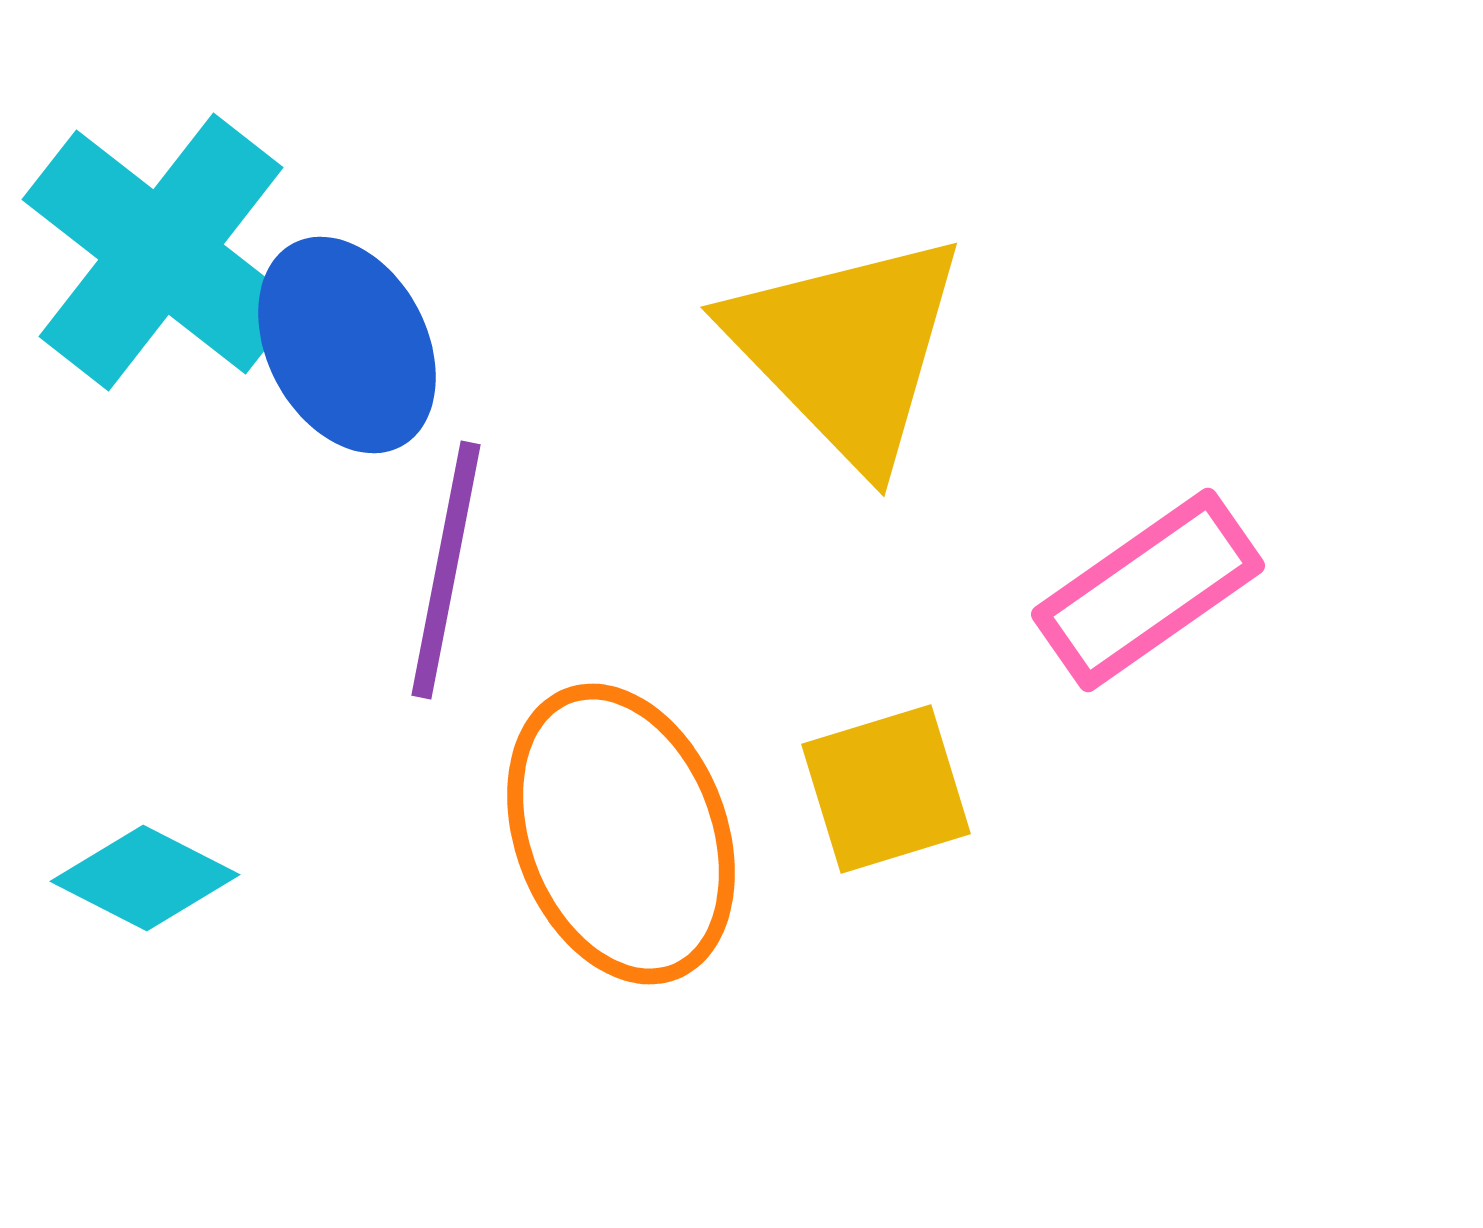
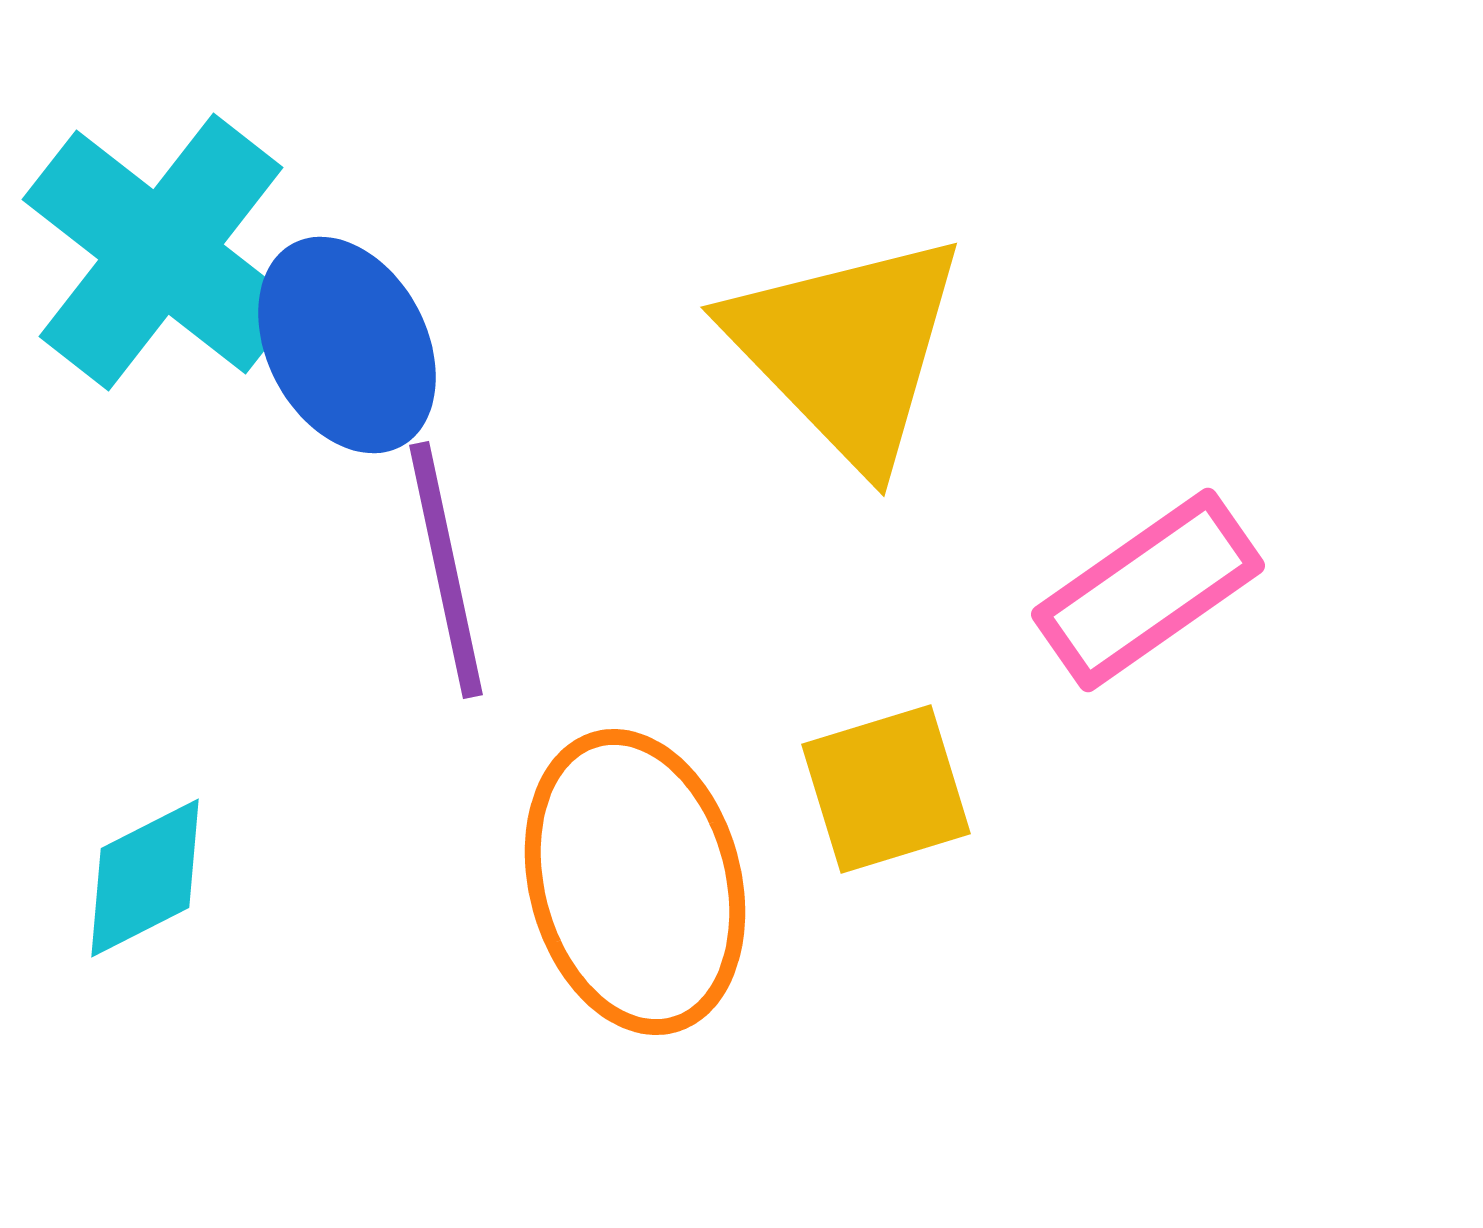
purple line: rotated 23 degrees counterclockwise
orange ellipse: moved 14 px right, 48 px down; rotated 6 degrees clockwise
cyan diamond: rotated 54 degrees counterclockwise
